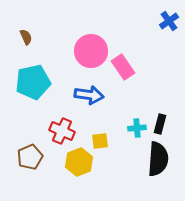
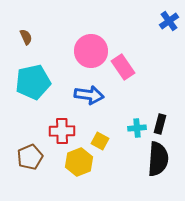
red cross: rotated 25 degrees counterclockwise
yellow square: rotated 36 degrees clockwise
